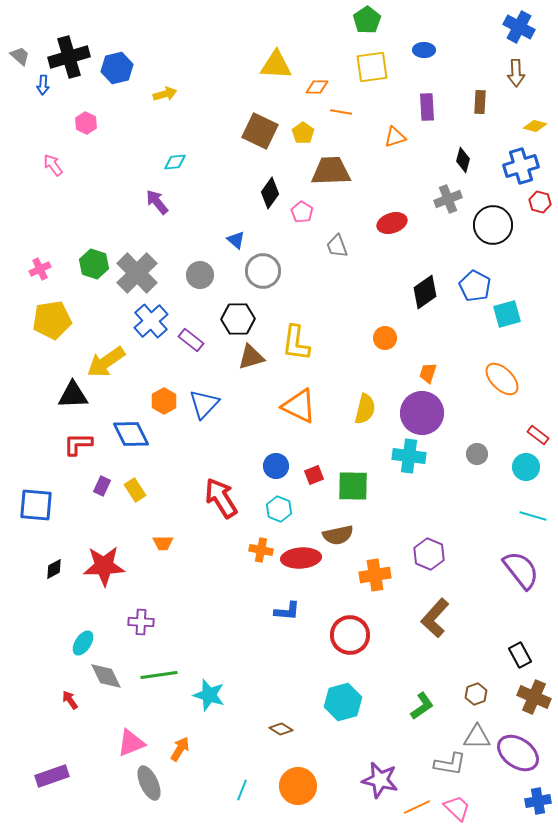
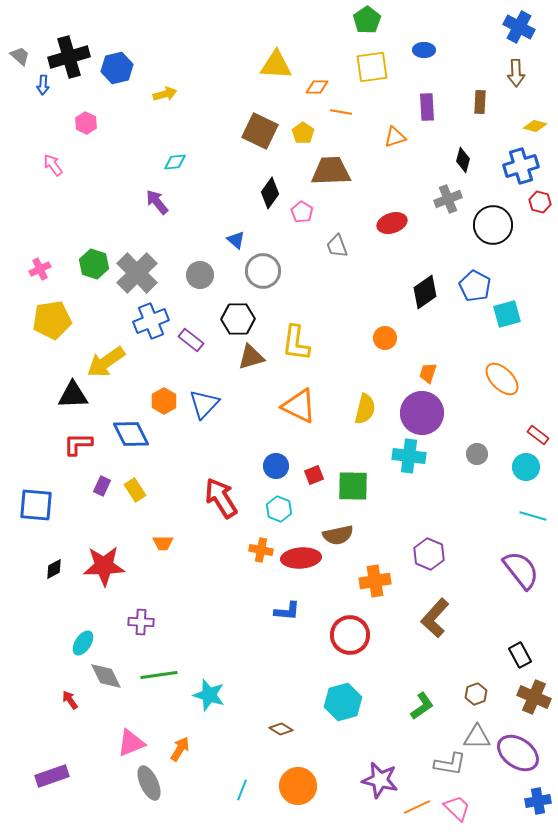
blue cross at (151, 321): rotated 20 degrees clockwise
orange cross at (375, 575): moved 6 px down
